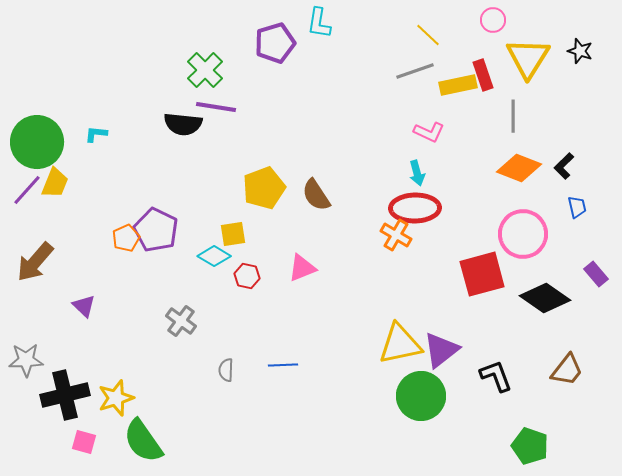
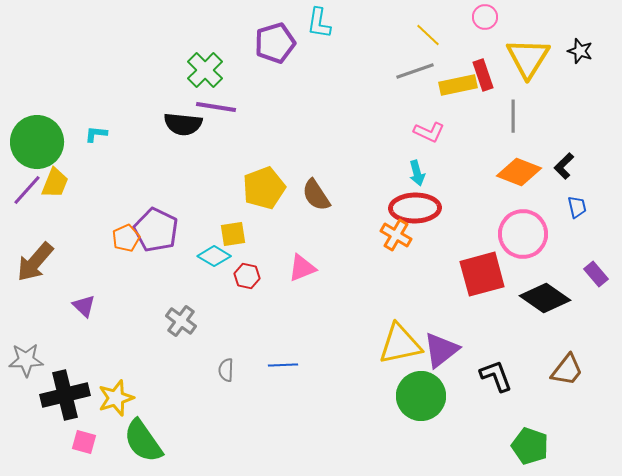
pink circle at (493, 20): moved 8 px left, 3 px up
orange diamond at (519, 168): moved 4 px down
